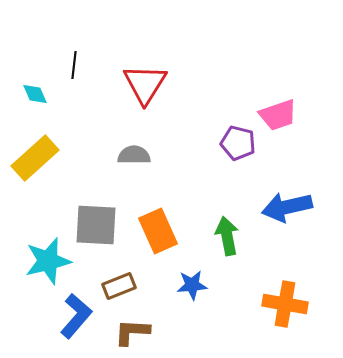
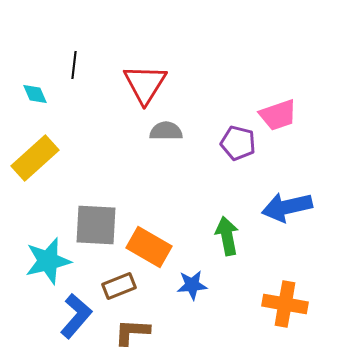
gray semicircle: moved 32 px right, 24 px up
orange rectangle: moved 9 px left, 16 px down; rotated 36 degrees counterclockwise
